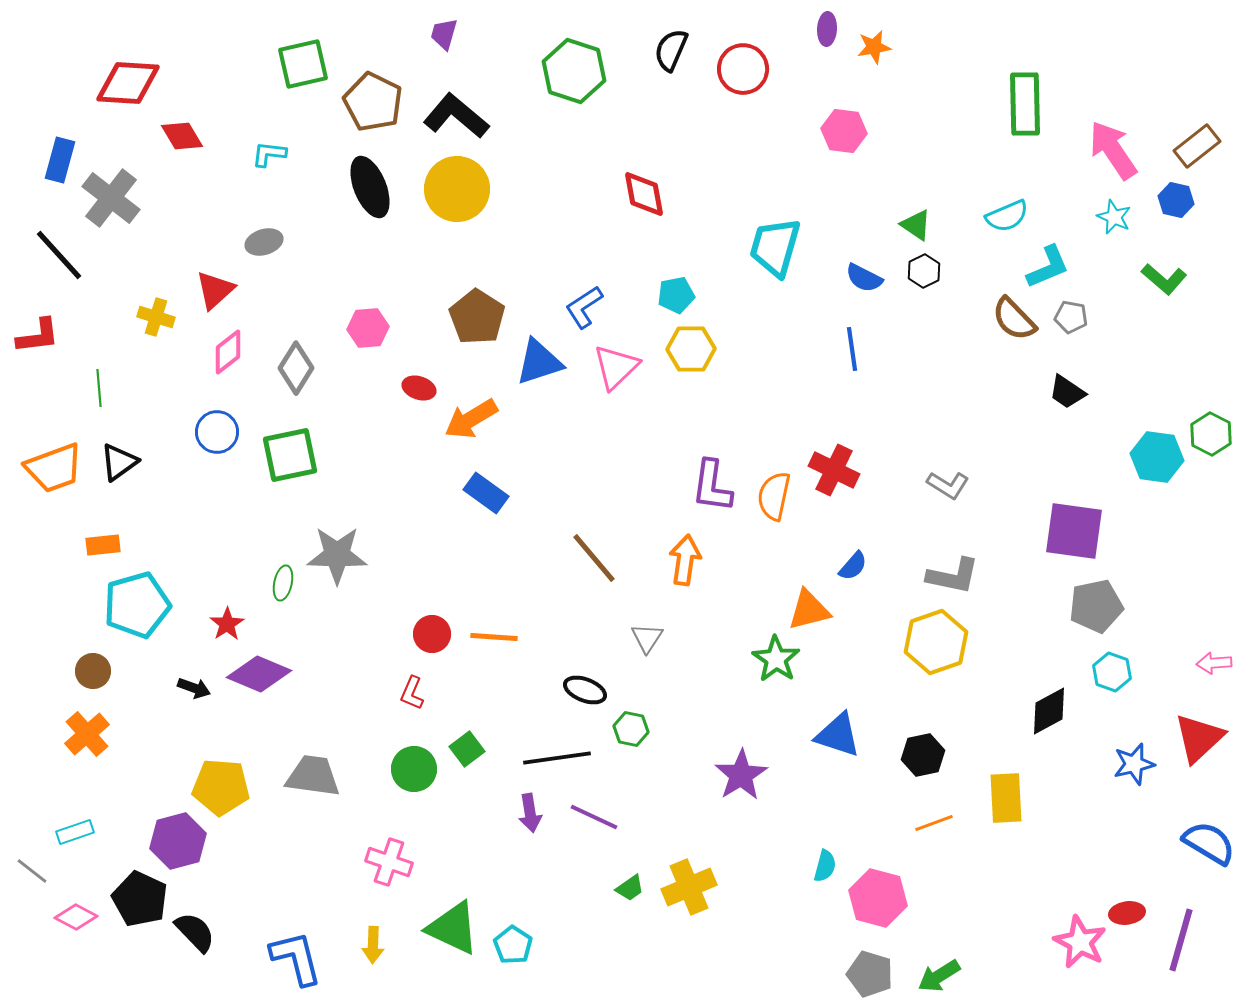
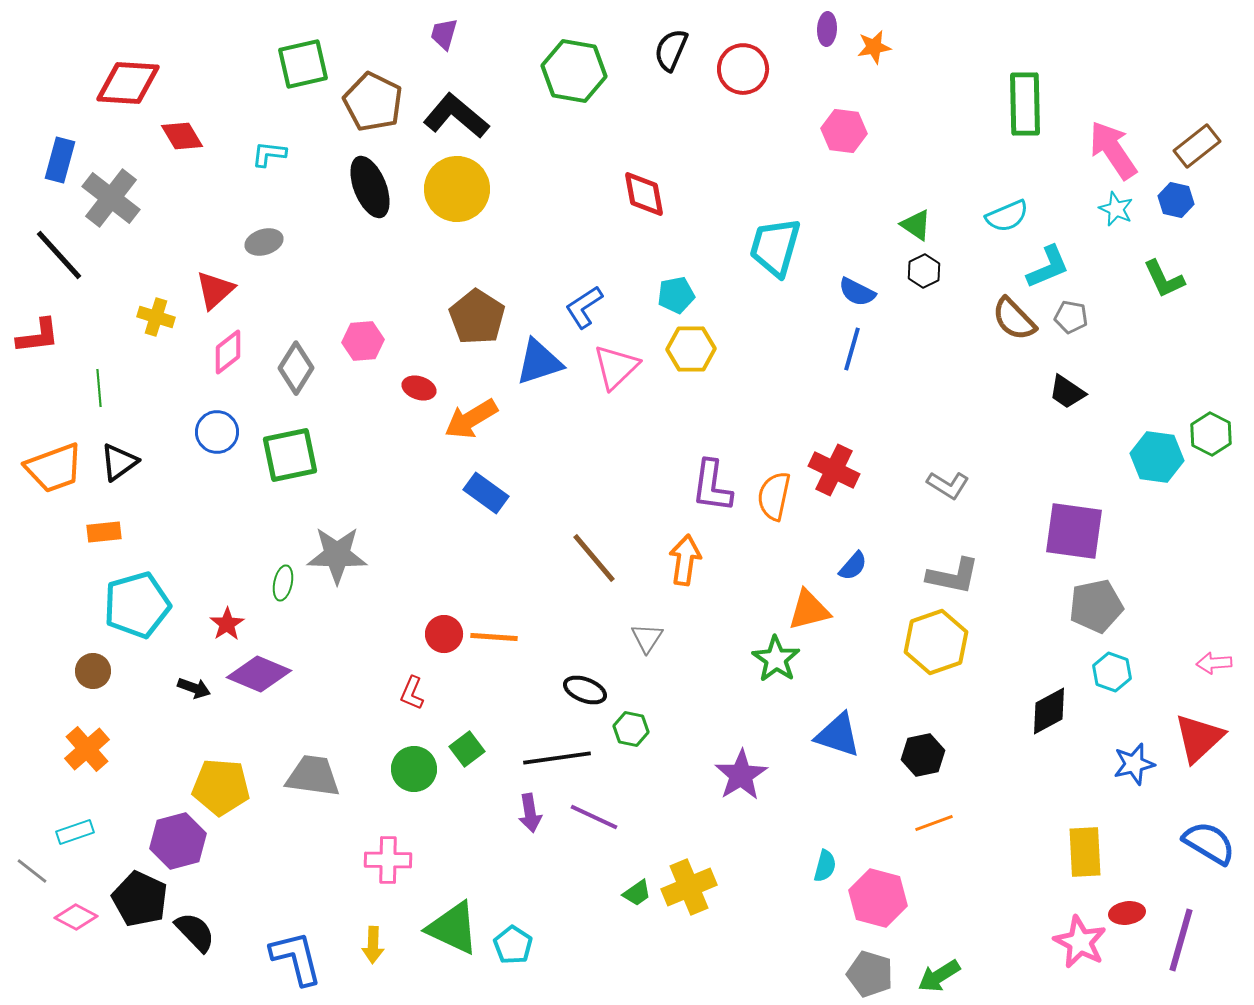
green hexagon at (574, 71): rotated 8 degrees counterclockwise
cyan star at (1114, 217): moved 2 px right, 8 px up
blue semicircle at (864, 278): moved 7 px left, 14 px down
green L-shape at (1164, 279): rotated 24 degrees clockwise
pink hexagon at (368, 328): moved 5 px left, 13 px down
blue line at (852, 349): rotated 24 degrees clockwise
orange rectangle at (103, 545): moved 1 px right, 13 px up
red circle at (432, 634): moved 12 px right
orange cross at (87, 734): moved 15 px down
yellow rectangle at (1006, 798): moved 79 px right, 54 px down
pink cross at (389, 862): moved 1 px left, 2 px up; rotated 18 degrees counterclockwise
green trapezoid at (630, 888): moved 7 px right, 5 px down
